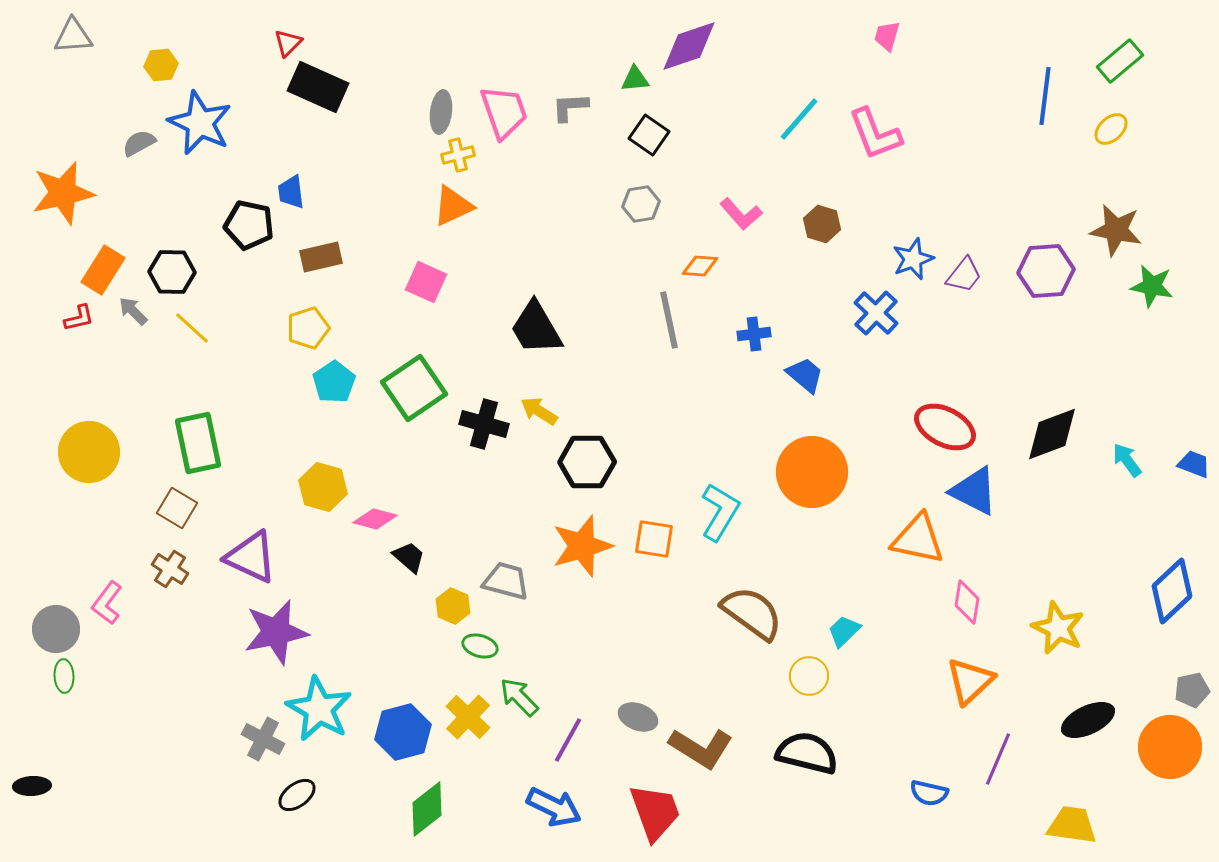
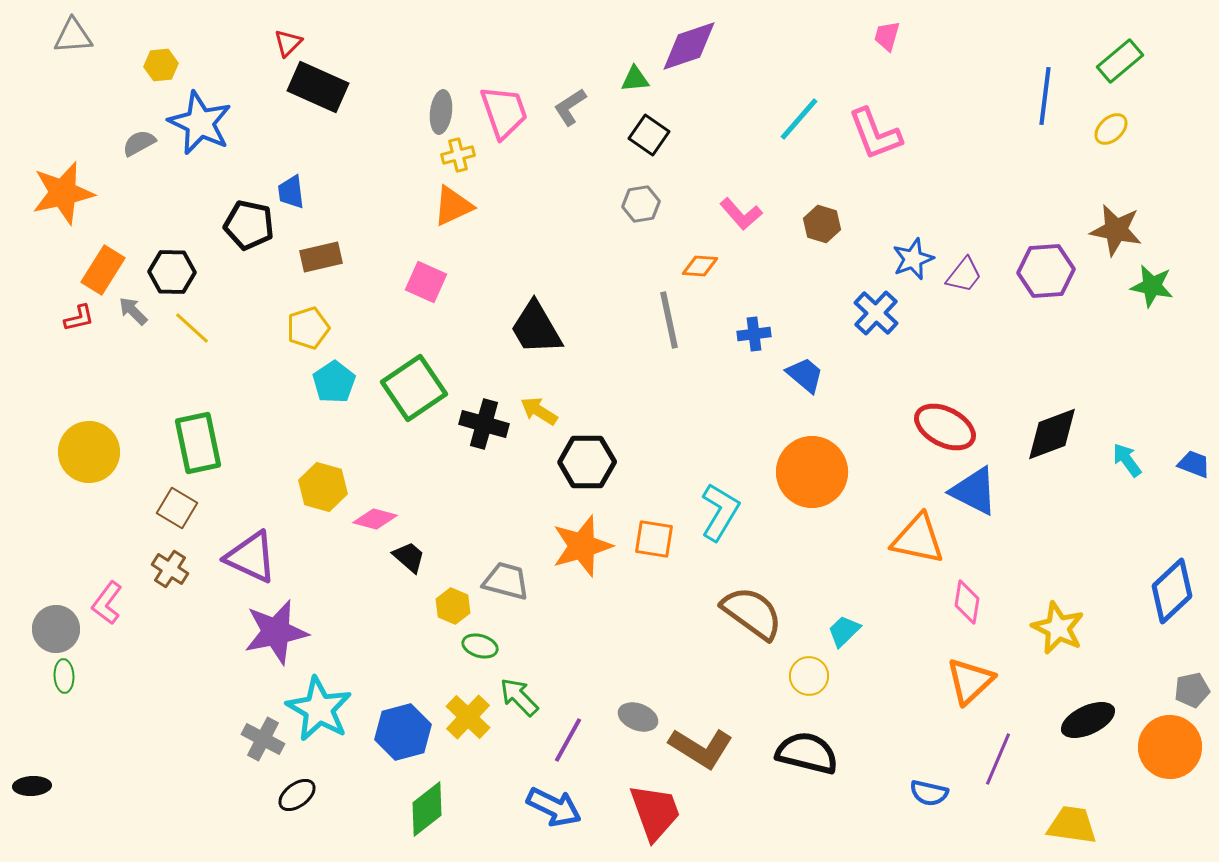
gray L-shape at (570, 107): rotated 30 degrees counterclockwise
